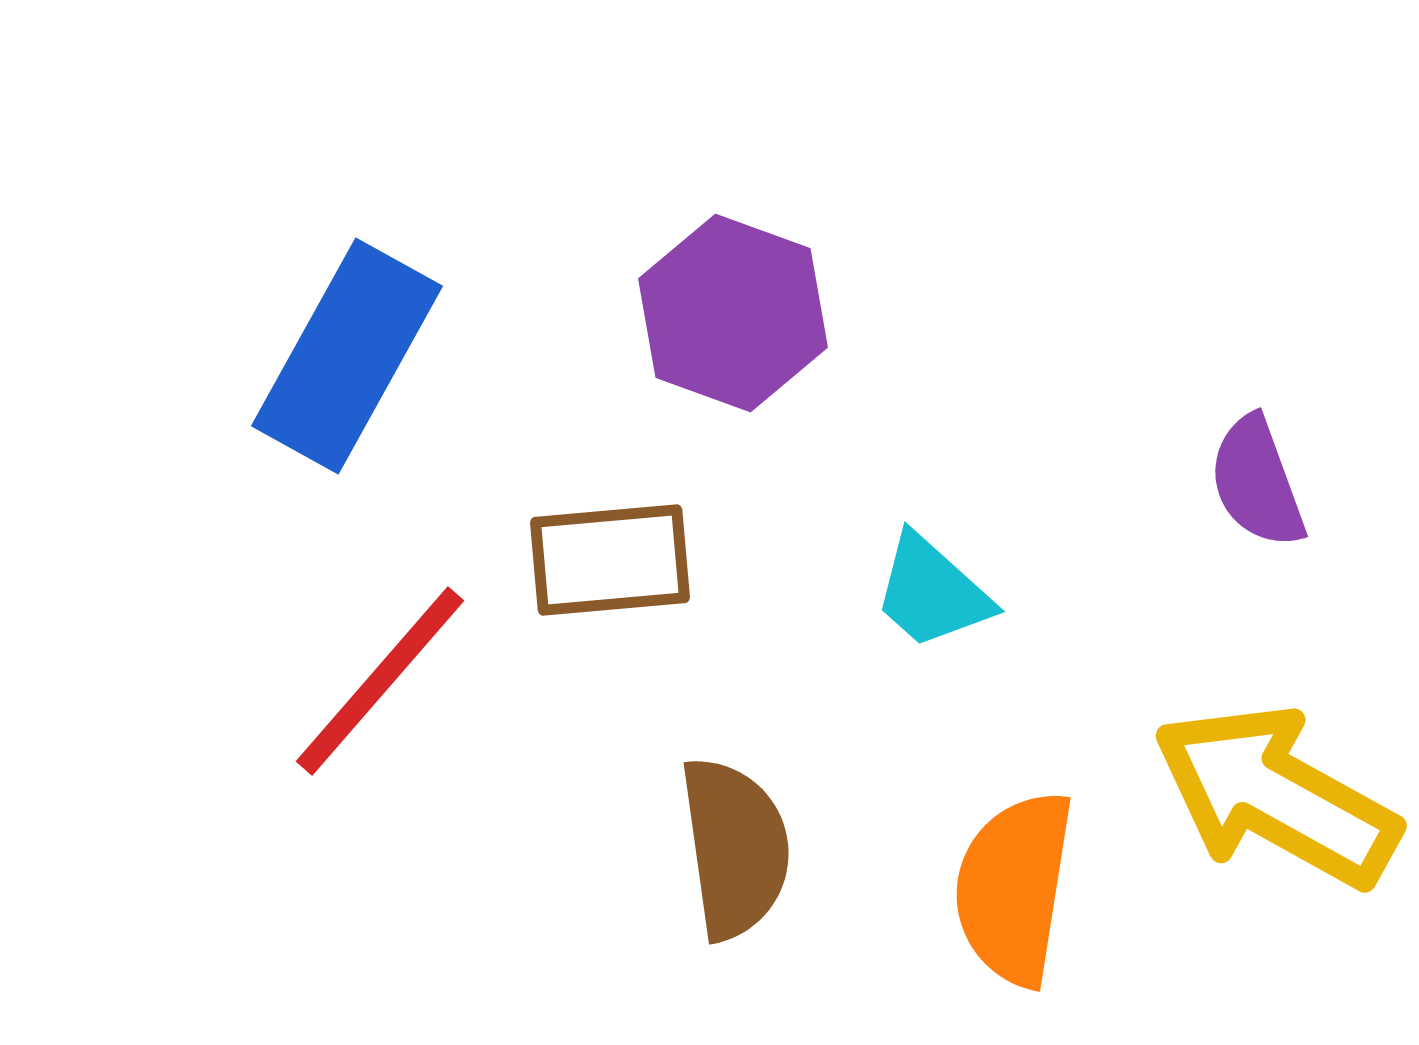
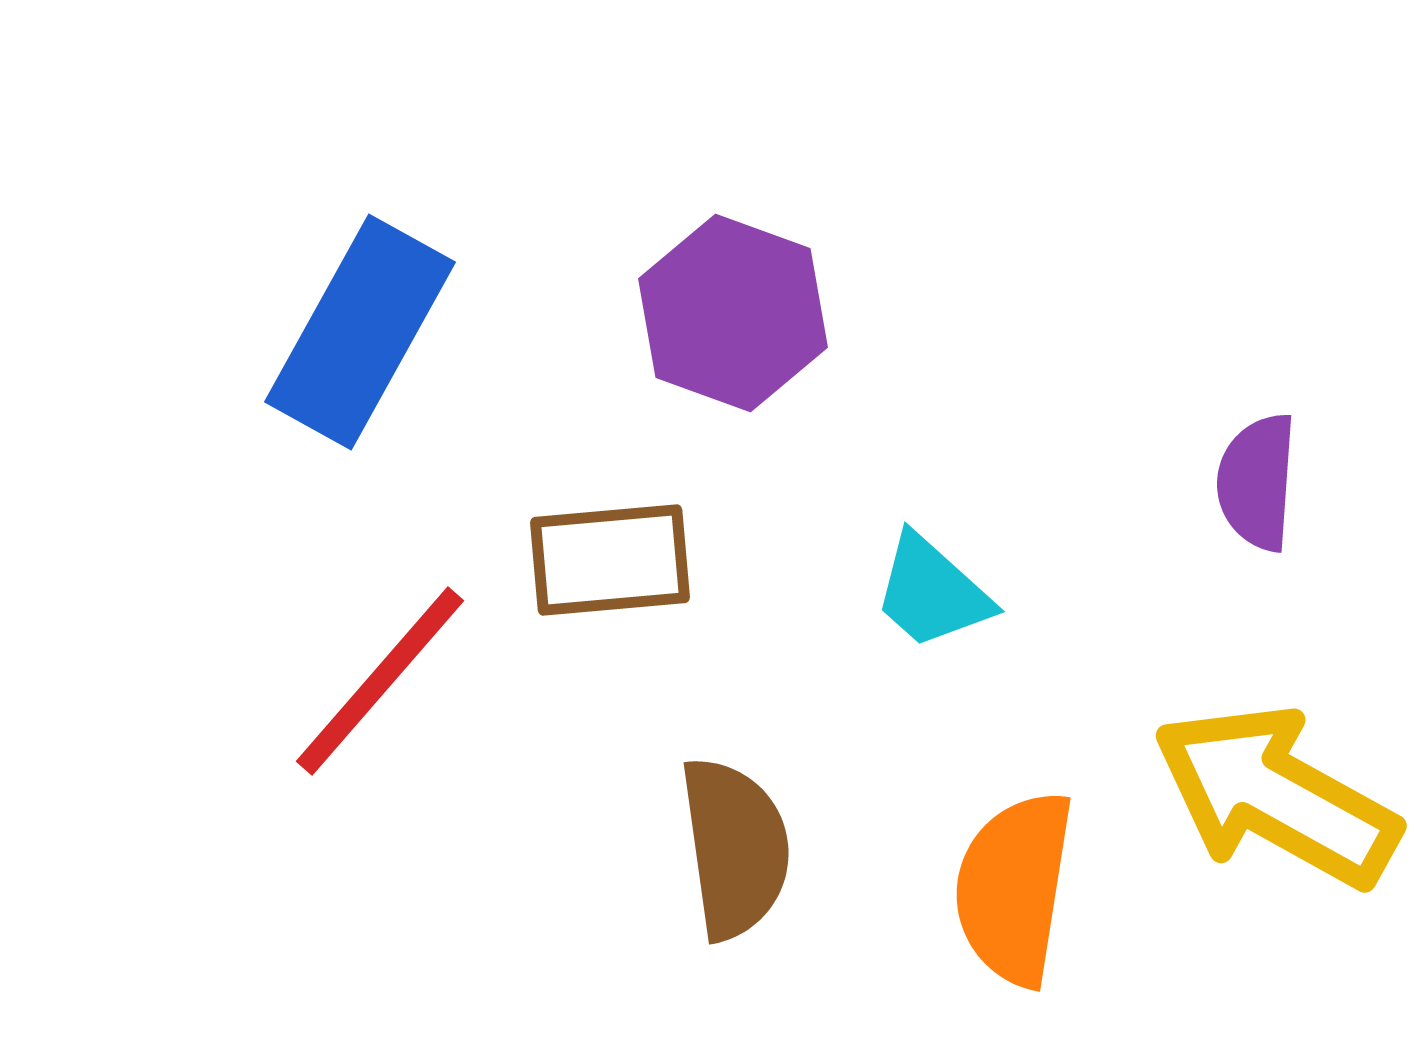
blue rectangle: moved 13 px right, 24 px up
purple semicircle: rotated 24 degrees clockwise
